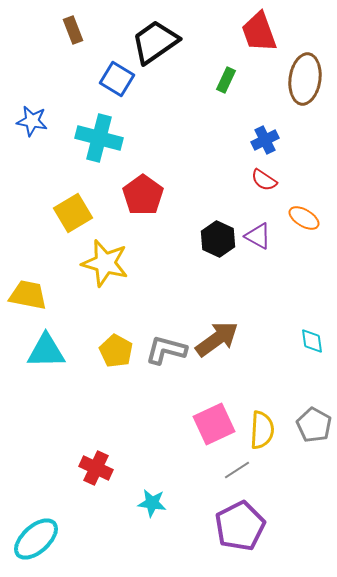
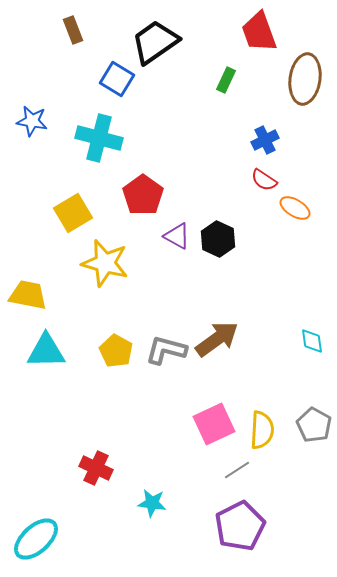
orange ellipse: moved 9 px left, 10 px up
purple triangle: moved 81 px left
